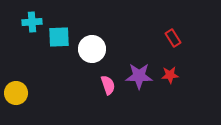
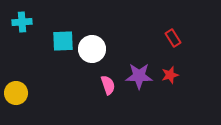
cyan cross: moved 10 px left
cyan square: moved 4 px right, 4 px down
red star: rotated 12 degrees counterclockwise
